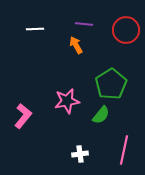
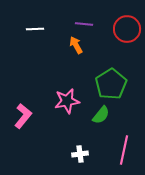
red circle: moved 1 px right, 1 px up
